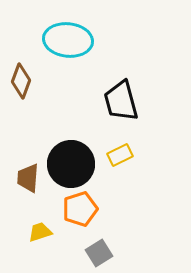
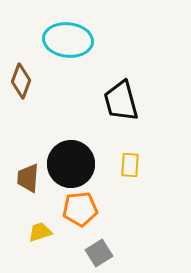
yellow rectangle: moved 10 px right, 10 px down; rotated 60 degrees counterclockwise
orange pentagon: rotated 12 degrees clockwise
